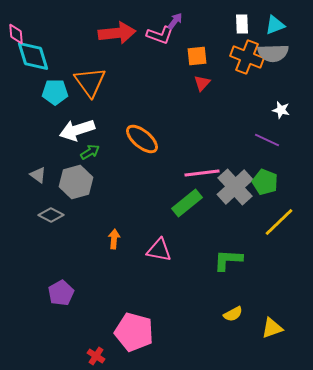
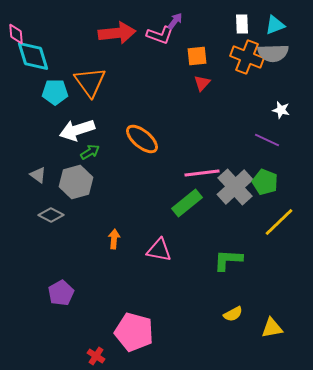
yellow triangle: rotated 10 degrees clockwise
